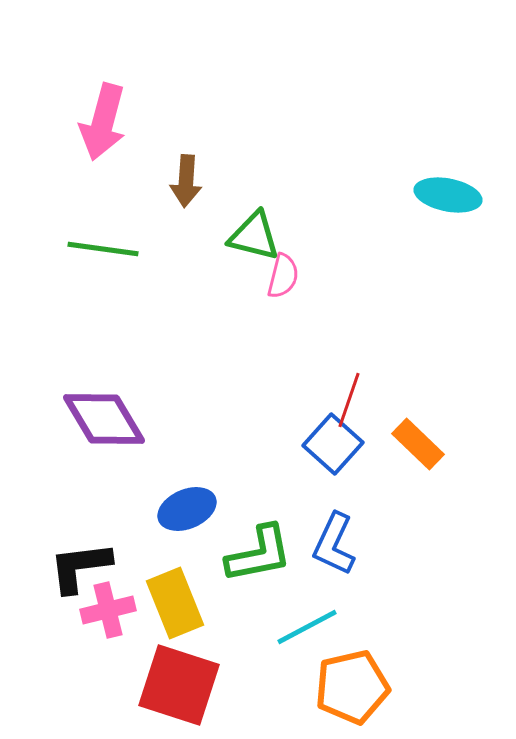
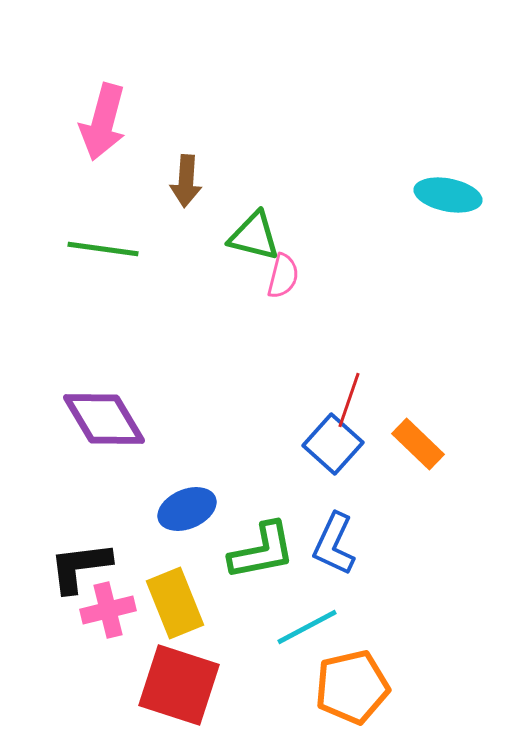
green L-shape: moved 3 px right, 3 px up
